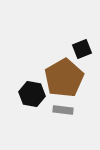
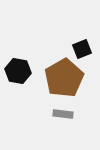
black hexagon: moved 14 px left, 23 px up
gray rectangle: moved 4 px down
